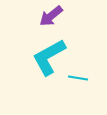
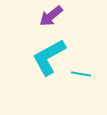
cyan line: moved 3 px right, 4 px up
